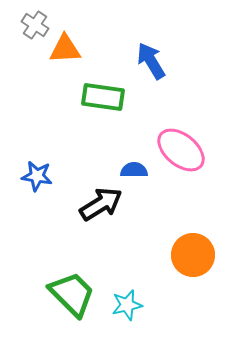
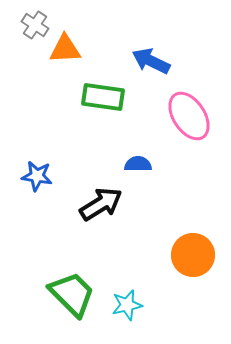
blue arrow: rotated 33 degrees counterclockwise
pink ellipse: moved 8 px right, 34 px up; rotated 18 degrees clockwise
blue semicircle: moved 4 px right, 6 px up
